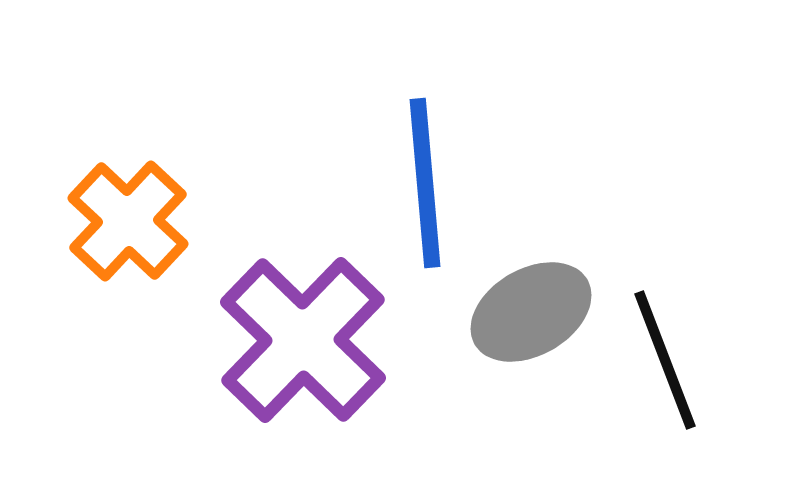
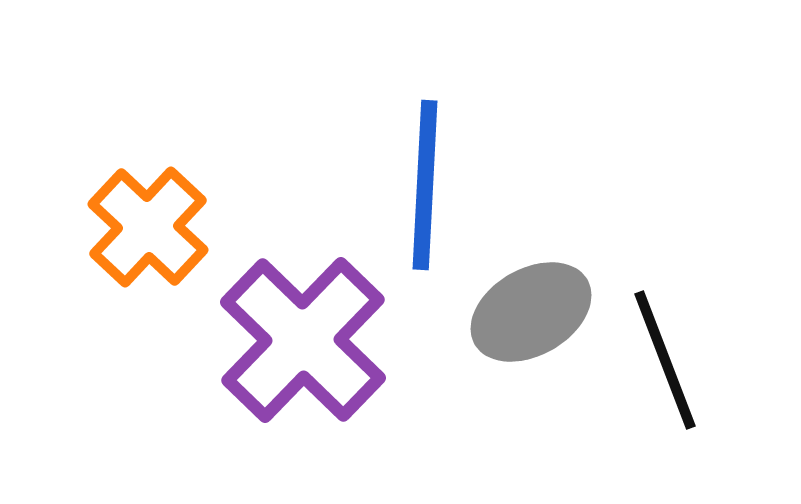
blue line: moved 2 px down; rotated 8 degrees clockwise
orange cross: moved 20 px right, 6 px down
